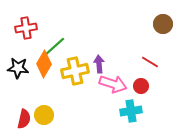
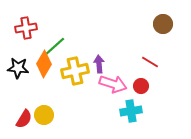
red semicircle: rotated 18 degrees clockwise
